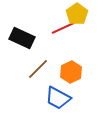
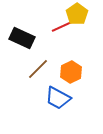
red line: moved 2 px up
